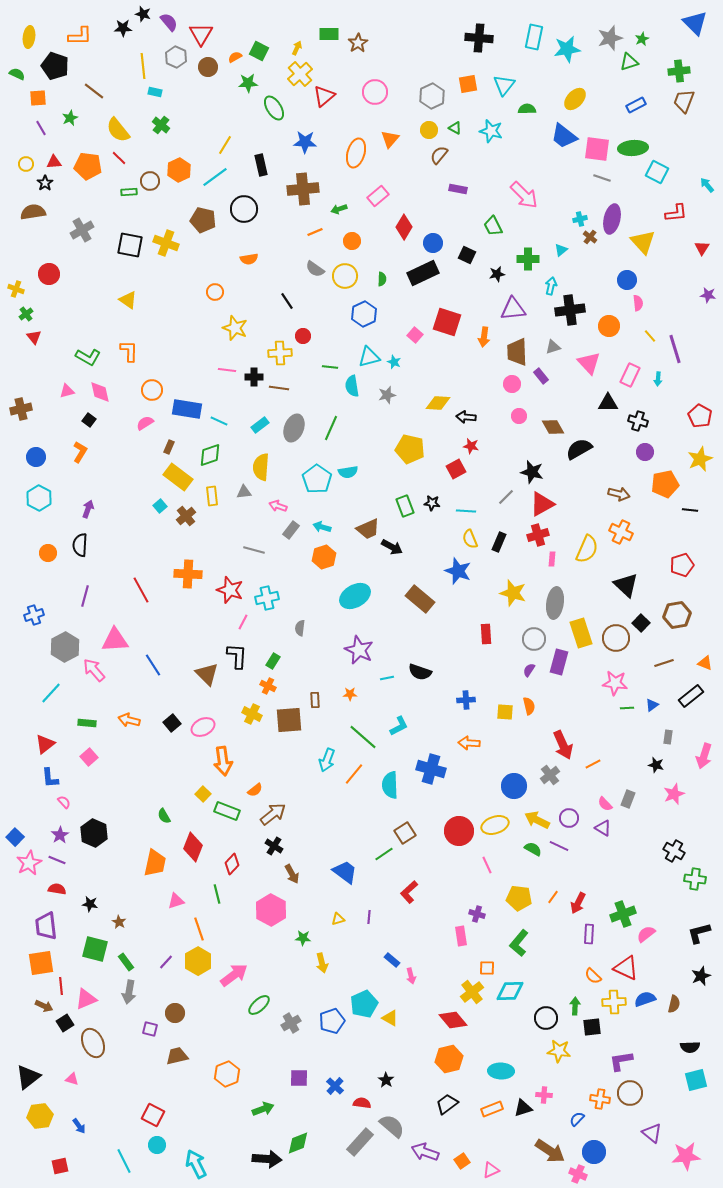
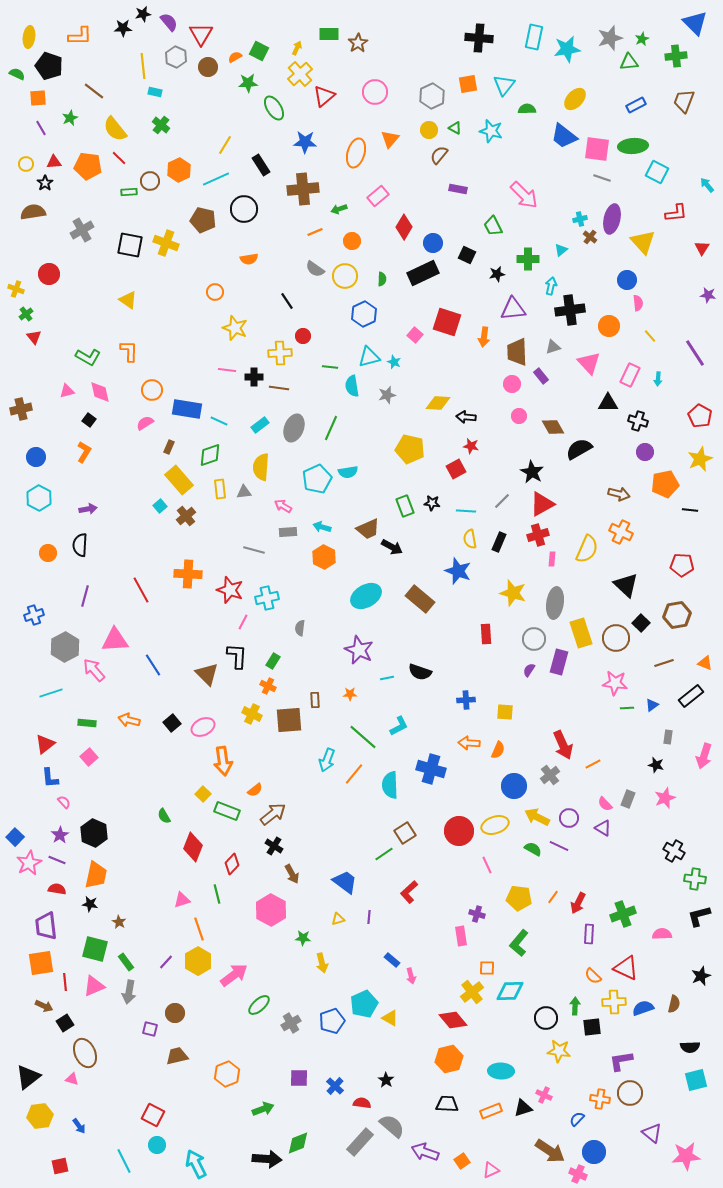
black star at (143, 14): rotated 28 degrees counterclockwise
green triangle at (629, 62): rotated 12 degrees clockwise
black pentagon at (55, 66): moved 6 px left
green cross at (679, 71): moved 3 px left, 15 px up
yellow semicircle at (118, 130): moved 3 px left, 1 px up
green ellipse at (633, 148): moved 2 px up
black rectangle at (261, 165): rotated 20 degrees counterclockwise
cyan line at (215, 177): moved 1 px right, 2 px down; rotated 12 degrees clockwise
purple line at (675, 349): moved 20 px right, 4 px down; rotated 16 degrees counterclockwise
orange L-shape at (80, 452): moved 4 px right
black star at (532, 472): rotated 15 degrees clockwise
yellow rectangle at (178, 477): moved 1 px right, 3 px down; rotated 12 degrees clockwise
cyan pentagon at (317, 479): rotated 12 degrees clockwise
yellow rectangle at (212, 496): moved 8 px right, 7 px up
gray line at (506, 497): moved 4 px left, 4 px down
pink arrow at (278, 506): moved 5 px right; rotated 12 degrees clockwise
purple arrow at (88, 509): rotated 60 degrees clockwise
gray rectangle at (291, 530): moved 3 px left, 2 px down; rotated 48 degrees clockwise
yellow semicircle at (470, 539): rotated 12 degrees clockwise
orange hexagon at (324, 557): rotated 15 degrees counterclockwise
red pentagon at (682, 565): rotated 20 degrees clockwise
cyan ellipse at (355, 596): moved 11 px right
cyan line at (51, 693): rotated 30 degrees clockwise
orange semicircle at (529, 706): moved 31 px left, 44 px down; rotated 36 degrees clockwise
pink star at (674, 794): moved 9 px left, 4 px down
yellow arrow at (537, 820): moved 3 px up
orange trapezoid at (155, 863): moved 59 px left, 12 px down
blue trapezoid at (345, 872): moved 10 px down
pink triangle at (176, 901): moved 6 px right, 1 px up
black L-shape at (699, 933): moved 17 px up
pink semicircle at (646, 934): moved 16 px right; rotated 36 degrees clockwise
red line at (61, 986): moved 4 px right, 4 px up
pink triangle at (86, 999): moved 8 px right, 13 px up
blue semicircle at (645, 999): moved 2 px left, 9 px down
brown ellipse at (93, 1043): moved 8 px left, 10 px down
pink cross at (544, 1095): rotated 21 degrees clockwise
black trapezoid at (447, 1104): rotated 40 degrees clockwise
orange rectangle at (492, 1109): moved 1 px left, 2 px down
